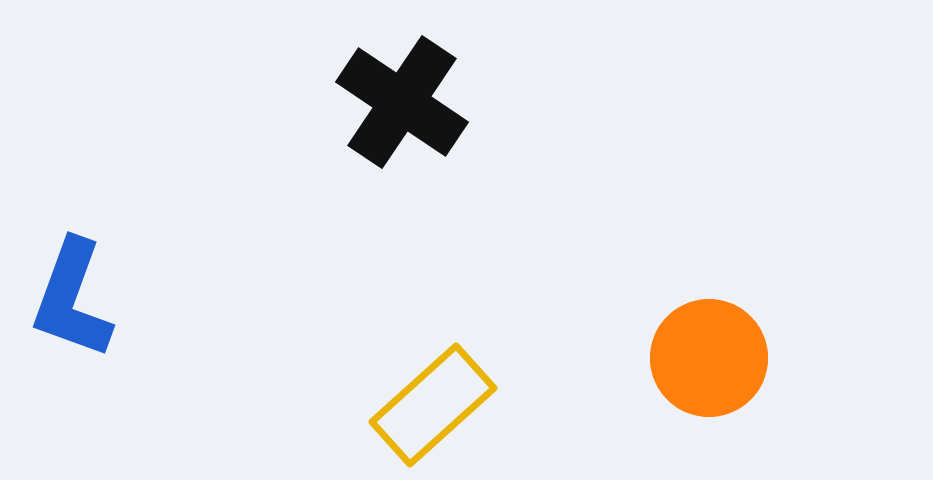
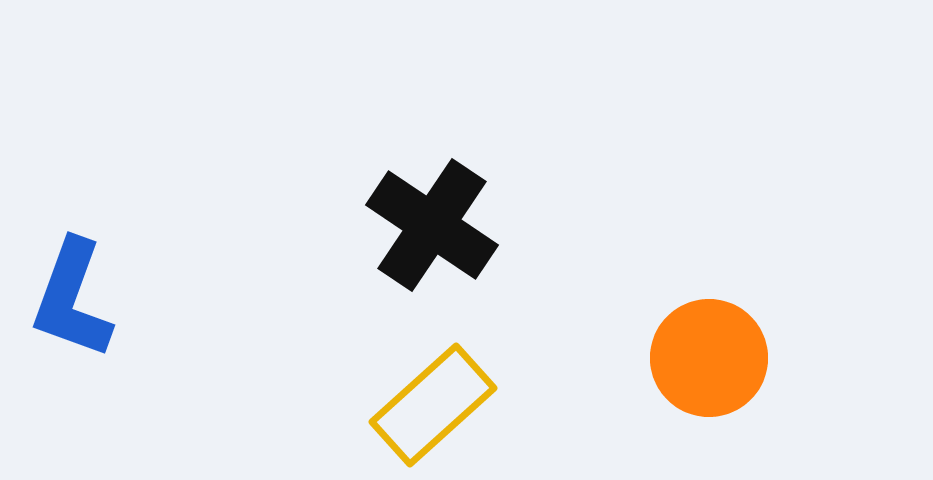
black cross: moved 30 px right, 123 px down
